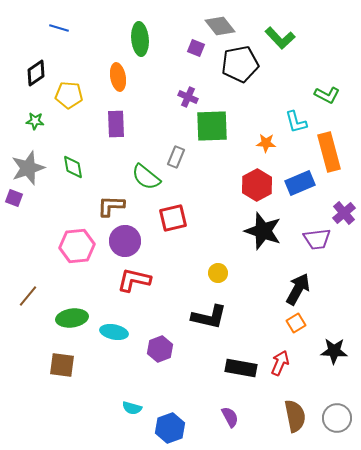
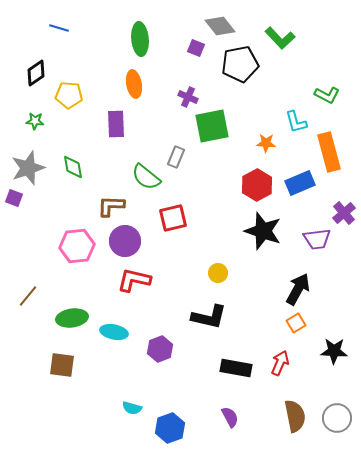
orange ellipse at (118, 77): moved 16 px right, 7 px down
green square at (212, 126): rotated 9 degrees counterclockwise
black rectangle at (241, 368): moved 5 px left
